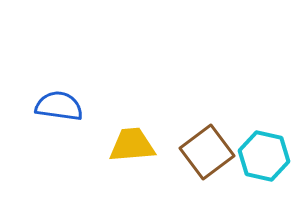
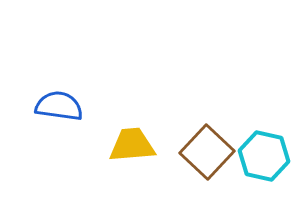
brown square: rotated 10 degrees counterclockwise
